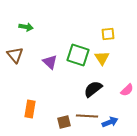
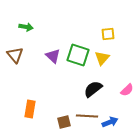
yellow triangle: rotated 14 degrees clockwise
purple triangle: moved 3 px right, 6 px up
